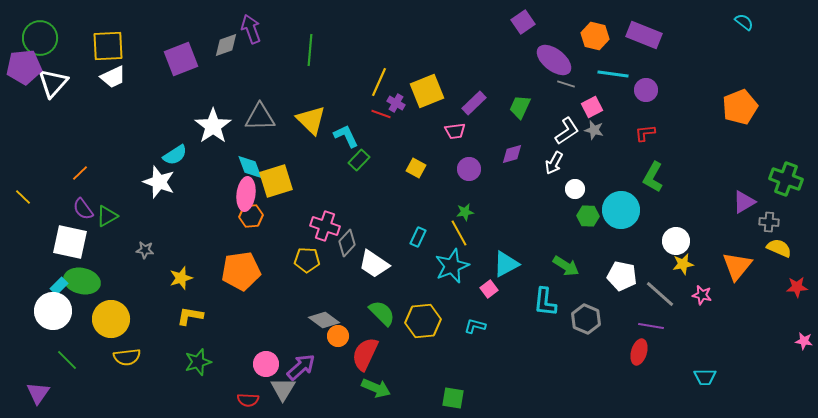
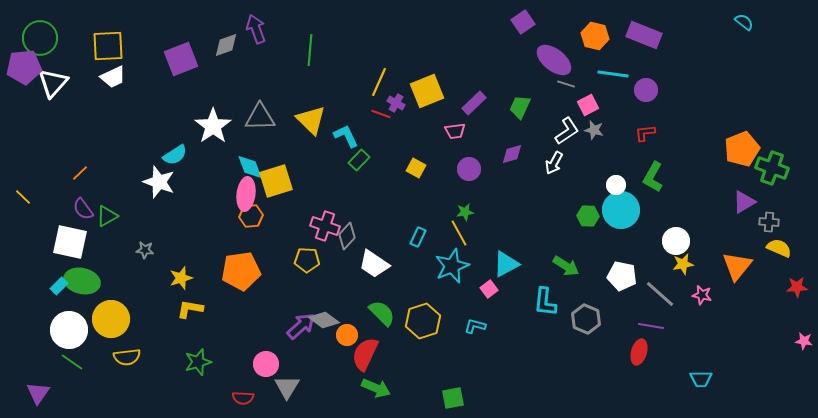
purple arrow at (251, 29): moved 5 px right
pink square at (592, 107): moved 4 px left, 2 px up
orange pentagon at (740, 107): moved 2 px right, 42 px down
green cross at (786, 179): moved 14 px left, 11 px up
white circle at (575, 189): moved 41 px right, 4 px up
gray diamond at (347, 243): moved 7 px up
white circle at (53, 311): moved 16 px right, 19 px down
yellow L-shape at (190, 316): moved 7 px up
yellow hexagon at (423, 321): rotated 12 degrees counterclockwise
orange circle at (338, 336): moved 9 px right, 1 px up
green line at (67, 360): moved 5 px right, 2 px down; rotated 10 degrees counterclockwise
purple arrow at (301, 367): moved 41 px up
cyan trapezoid at (705, 377): moved 4 px left, 2 px down
gray triangle at (283, 389): moved 4 px right, 2 px up
green square at (453, 398): rotated 20 degrees counterclockwise
red semicircle at (248, 400): moved 5 px left, 2 px up
